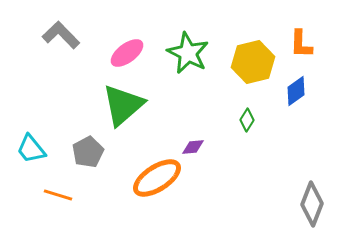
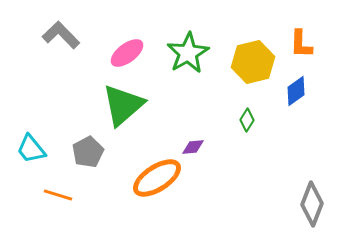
green star: rotated 15 degrees clockwise
